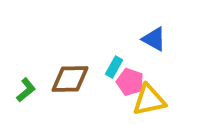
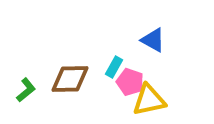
blue triangle: moved 1 px left, 1 px down
